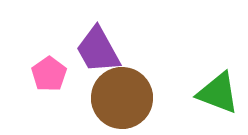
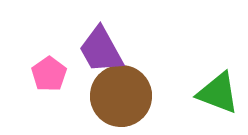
purple trapezoid: moved 3 px right
brown circle: moved 1 px left, 2 px up
